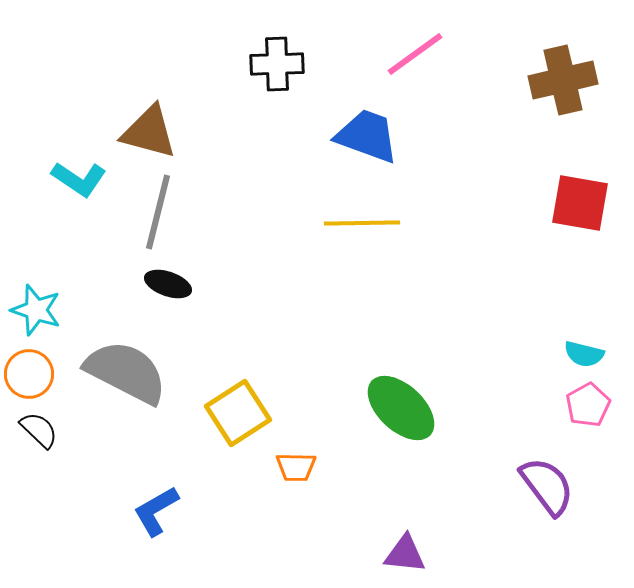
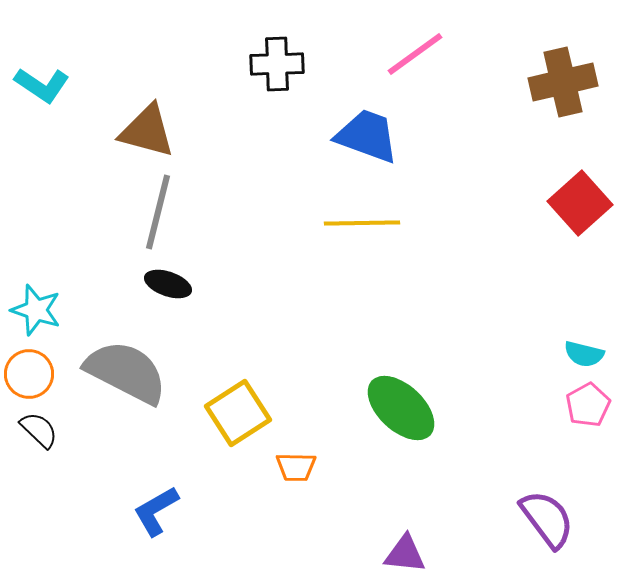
brown cross: moved 2 px down
brown triangle: moved 2 px left, 1 px up
cyan L-shape: moved 37 px left, 94 px up
red square: rotated 38 degrees clockwise
purple semicircle: moved 33 px down
